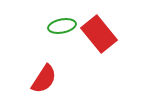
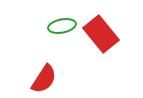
red rectangle: moved 2 px right
